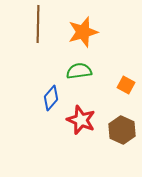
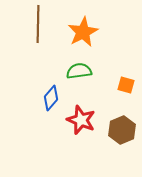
orange star: rotated 12 degrees counterclockwise
orange square: rotated 12 degrees counterclockwise
brown hexagon: rotated 12 degrees clockwise
